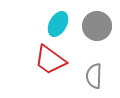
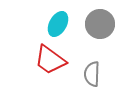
gray circle: moved 3 px right, 2 px up
gray semicircle: moved 2 px left, 2 px up
